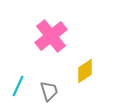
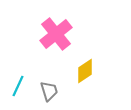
pink cross: moved 5 px right, 2 px up
